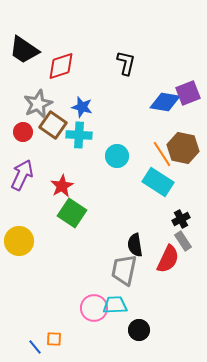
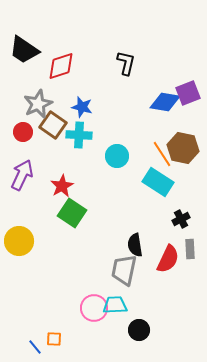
gray rectangle: moved 7 px right, 8 px down; rotated 30 degrees clockwise
